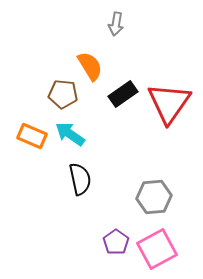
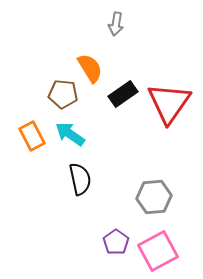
orange semicircle: moved 2 px down
orange rectangle: rotated 40 degrees clockwise
pink square: moved 1 px right, 2 px down
